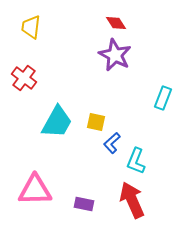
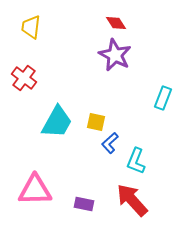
blue L-shape: moved 2 px left
red arrow: rotated 18 degrees counterclockwise
